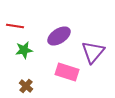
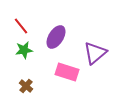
red line: moved 6 px right; rotated 42 degrees clockwise
purple ellipse: moved 3 px left, 1 px down; rotated 25 degrees counterclockwise
purple triangle: moved 2 px right, 1 px down; rotated 10 degrees clockwise
